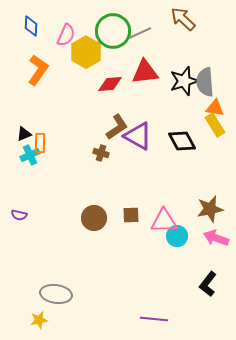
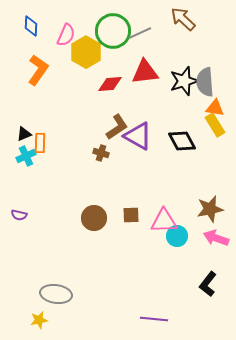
cyan cross: moved 4 px left, 1 px down
